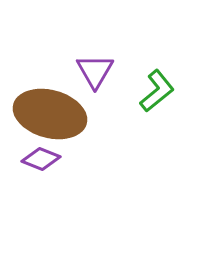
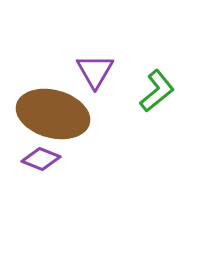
brown ellipse: moved 3 px right
